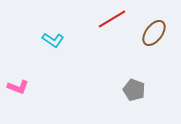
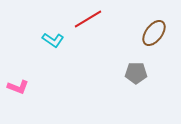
red line: moved 24 px left
gray pentagon: moved 2 px right, 17 px up; rotated 20 degrees counterclockwise
